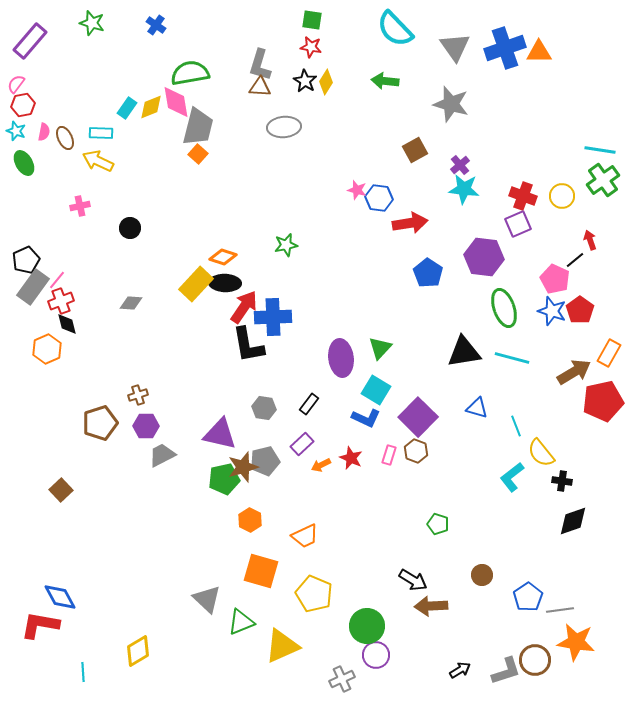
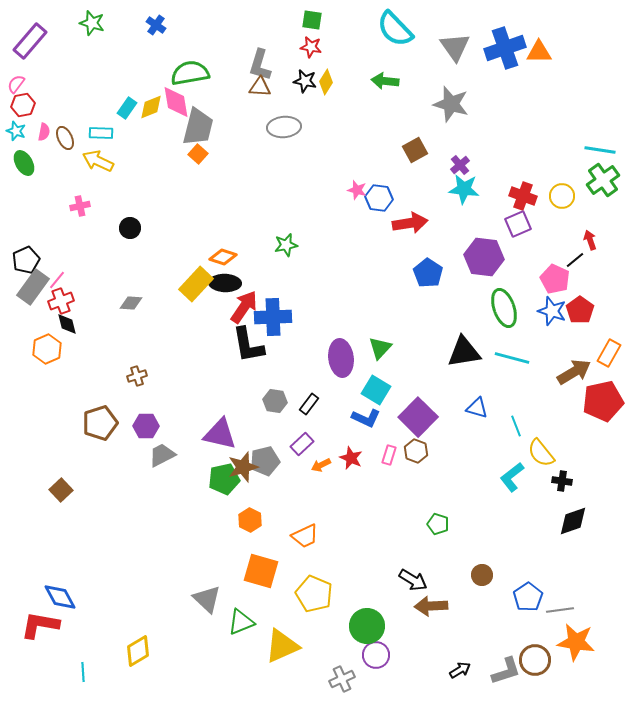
black star at (305, 81): rotated 20 degrees counterclockwise
brown cross at (138, 395): moved 1 px left, 19 px up
gray hexagon at (264, 408): moved 11 px right, 7 px up
